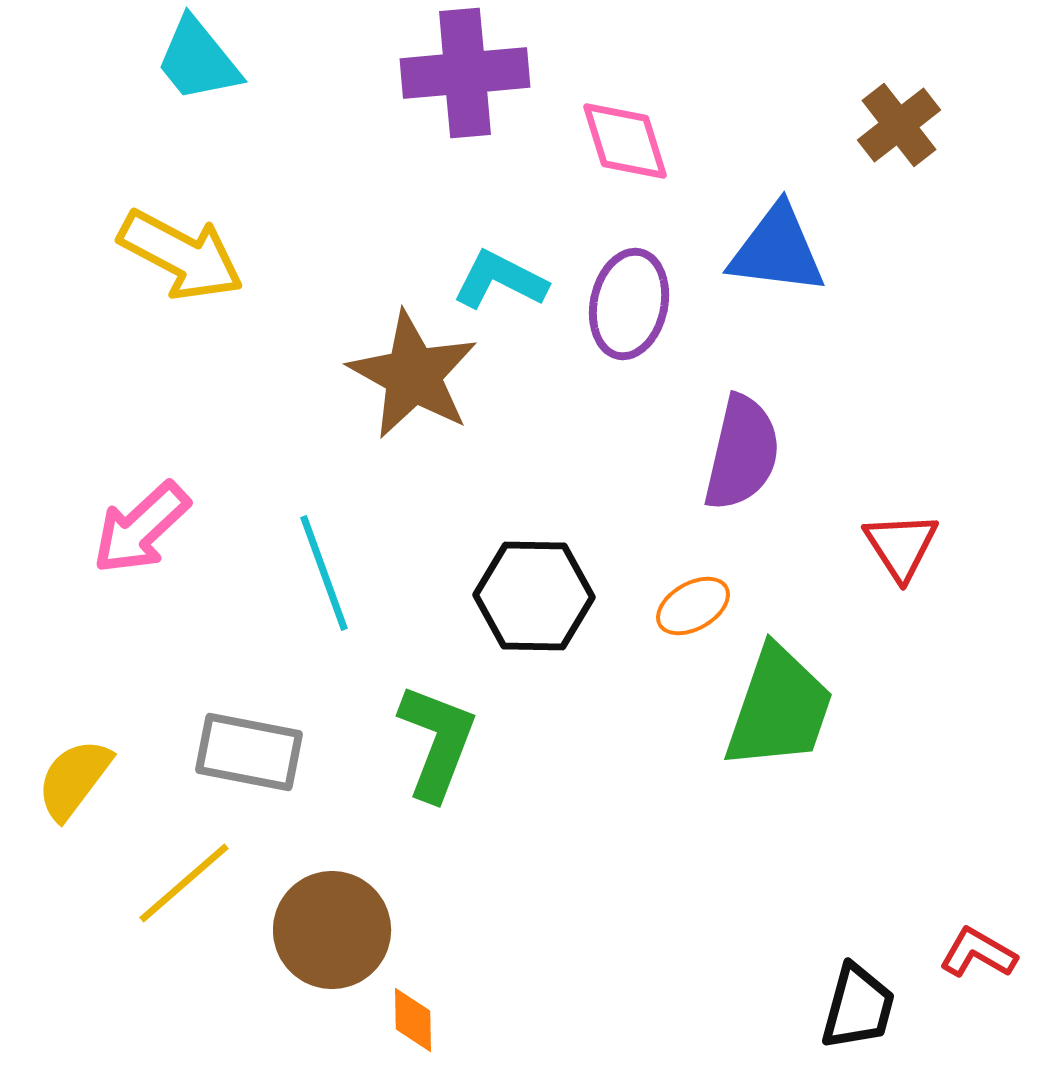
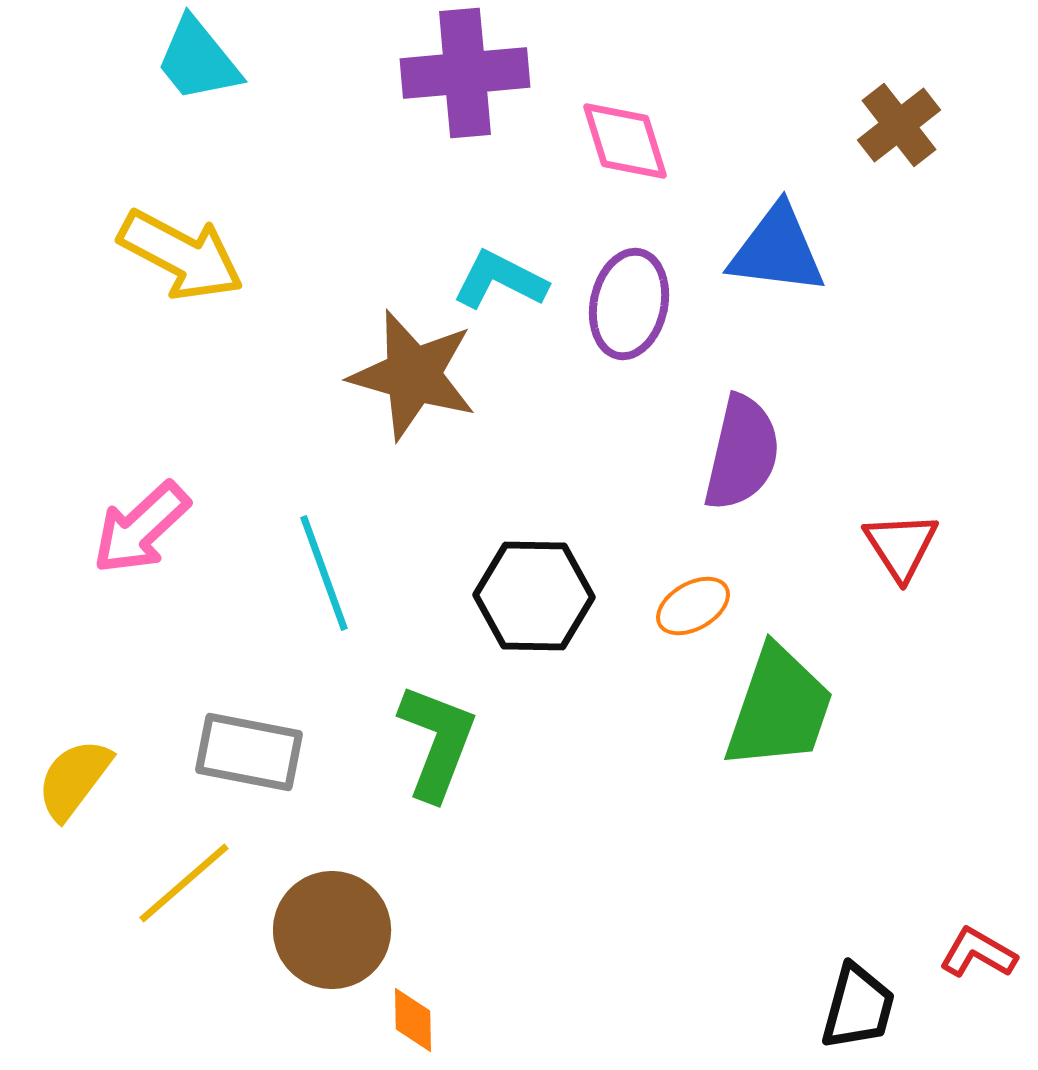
brown star: rotated 13 degrees counterclockwise
